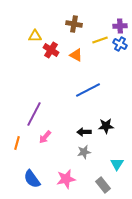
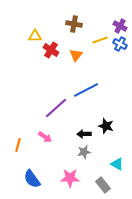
purple cross: rotated 32 degrees clockwise
orange triangle: rotated 40 degrees clockwise
blue line: moved 2 px left
purple line: moved 22 px right, 6 px up; rotated 20 degrees clockwise
black star: rotated 21 degrees clockwise
black arrow: moved 2 px down
pink arrow: rotated 96 degrees counterclockwise
orange line: moved 1 px right, 2 px down
cyan triangle: rotated 32 degrees counterclockwise
pink star: moved 4 px right, 1 px up; rotated 12 degrees clockwise
